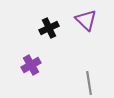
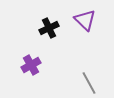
purple triangle: moved 1 px left
gray line: rotated 20 degrees counterclockwise
